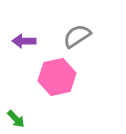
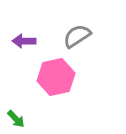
pink hexagon: moved 1 px left
